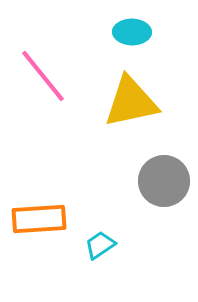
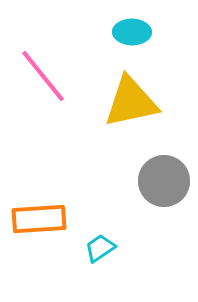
cyan trapezoid: moved 3 px down
